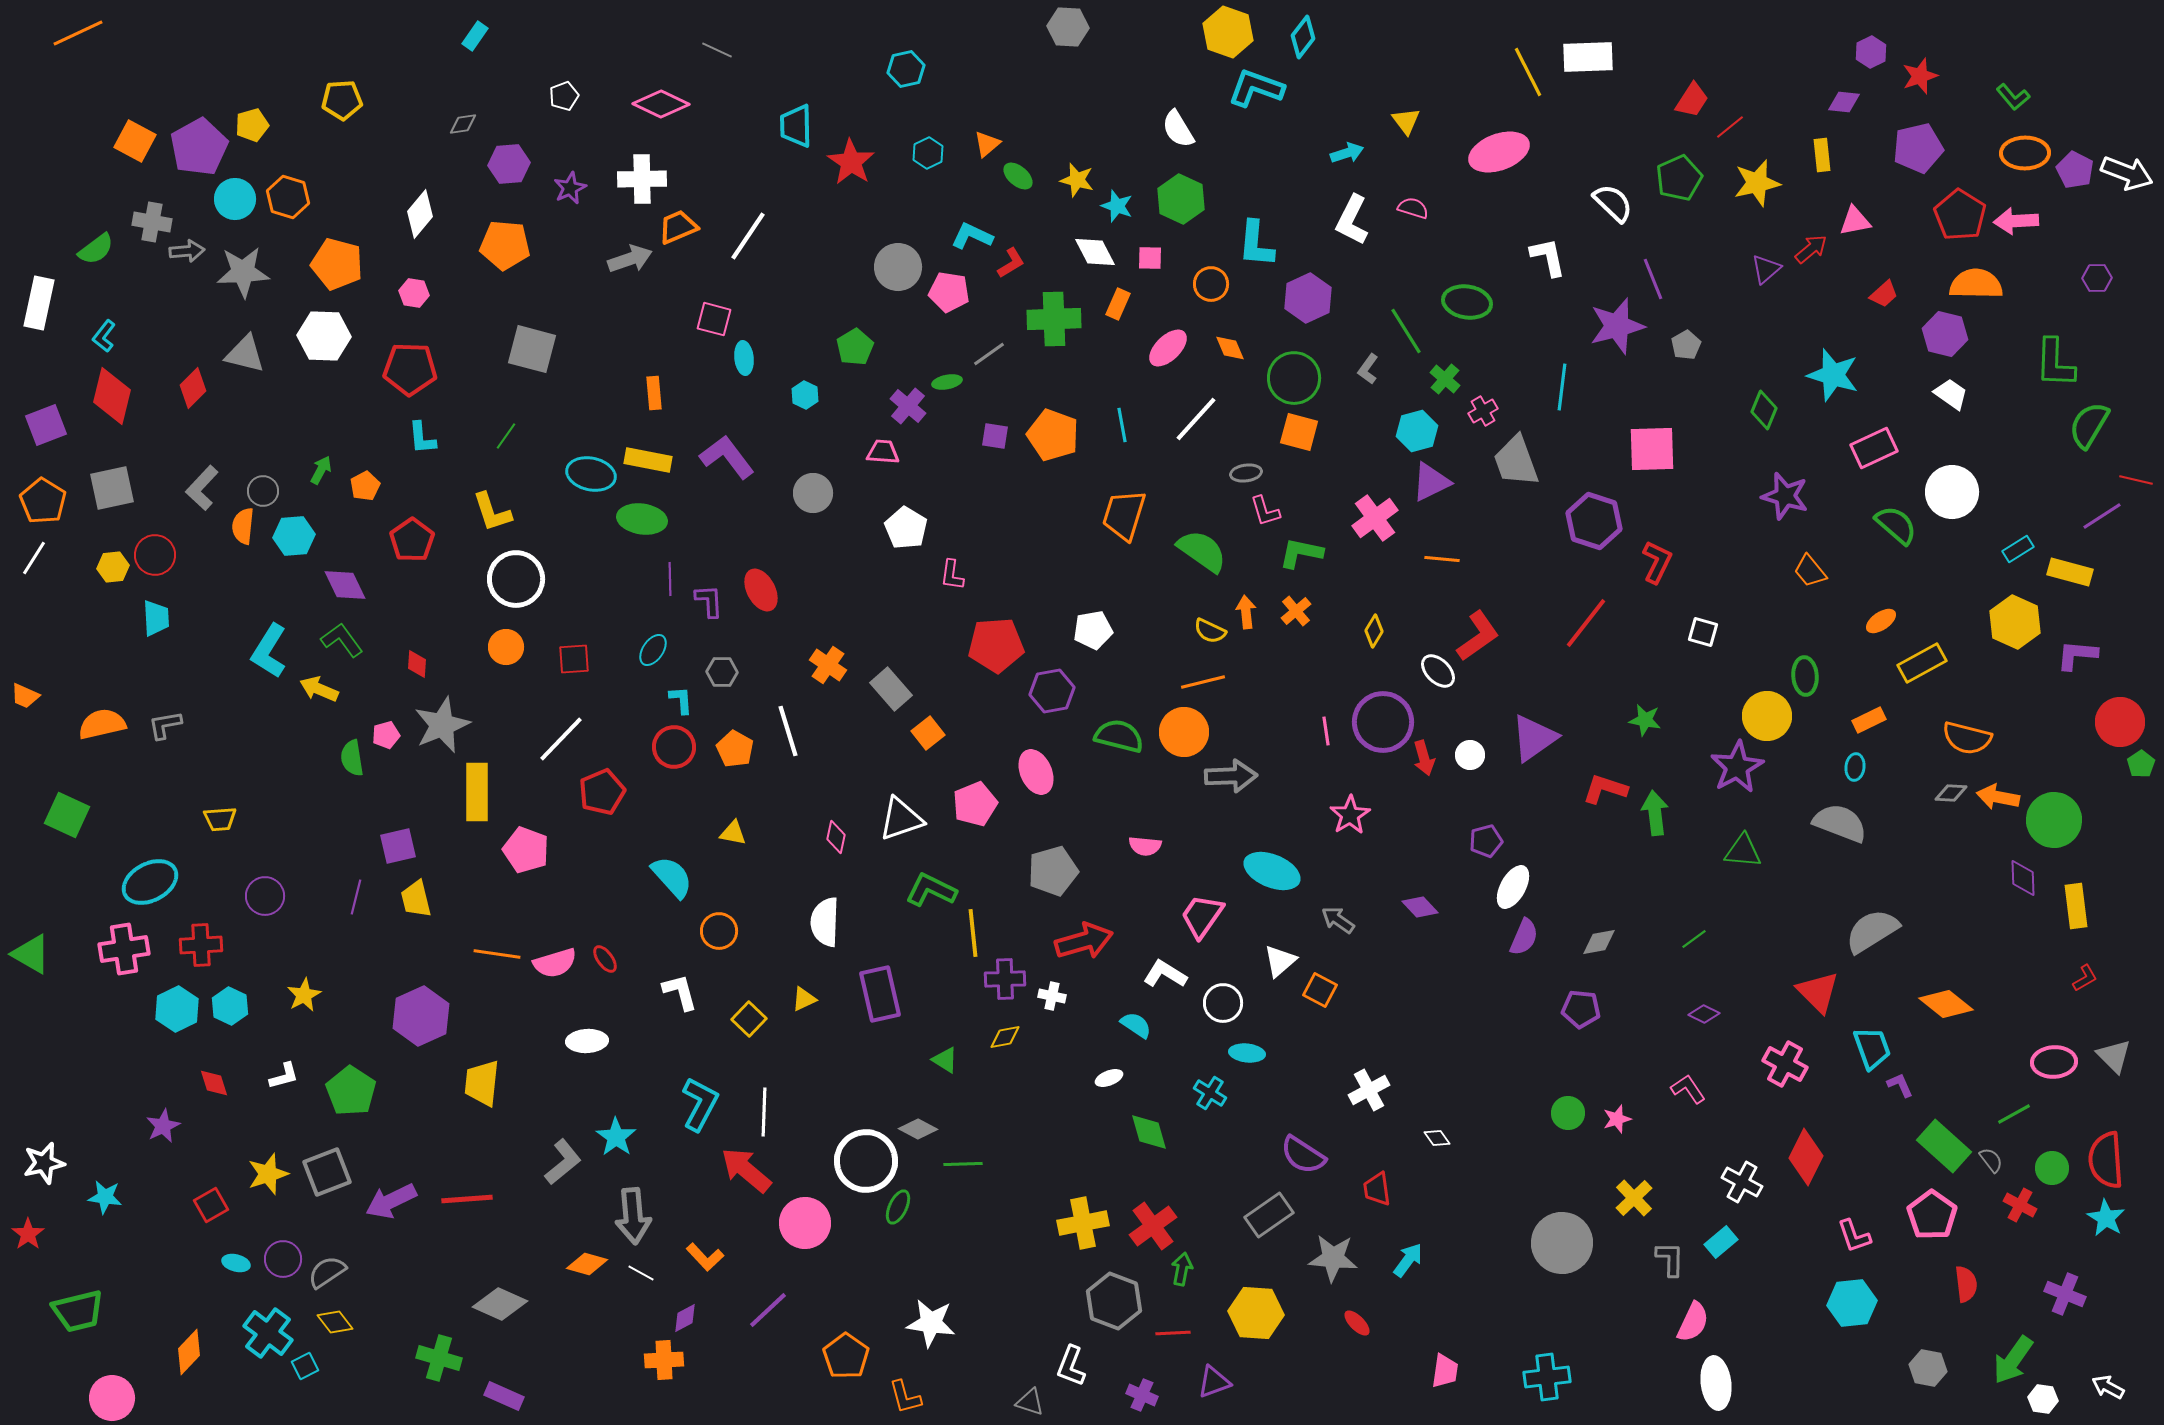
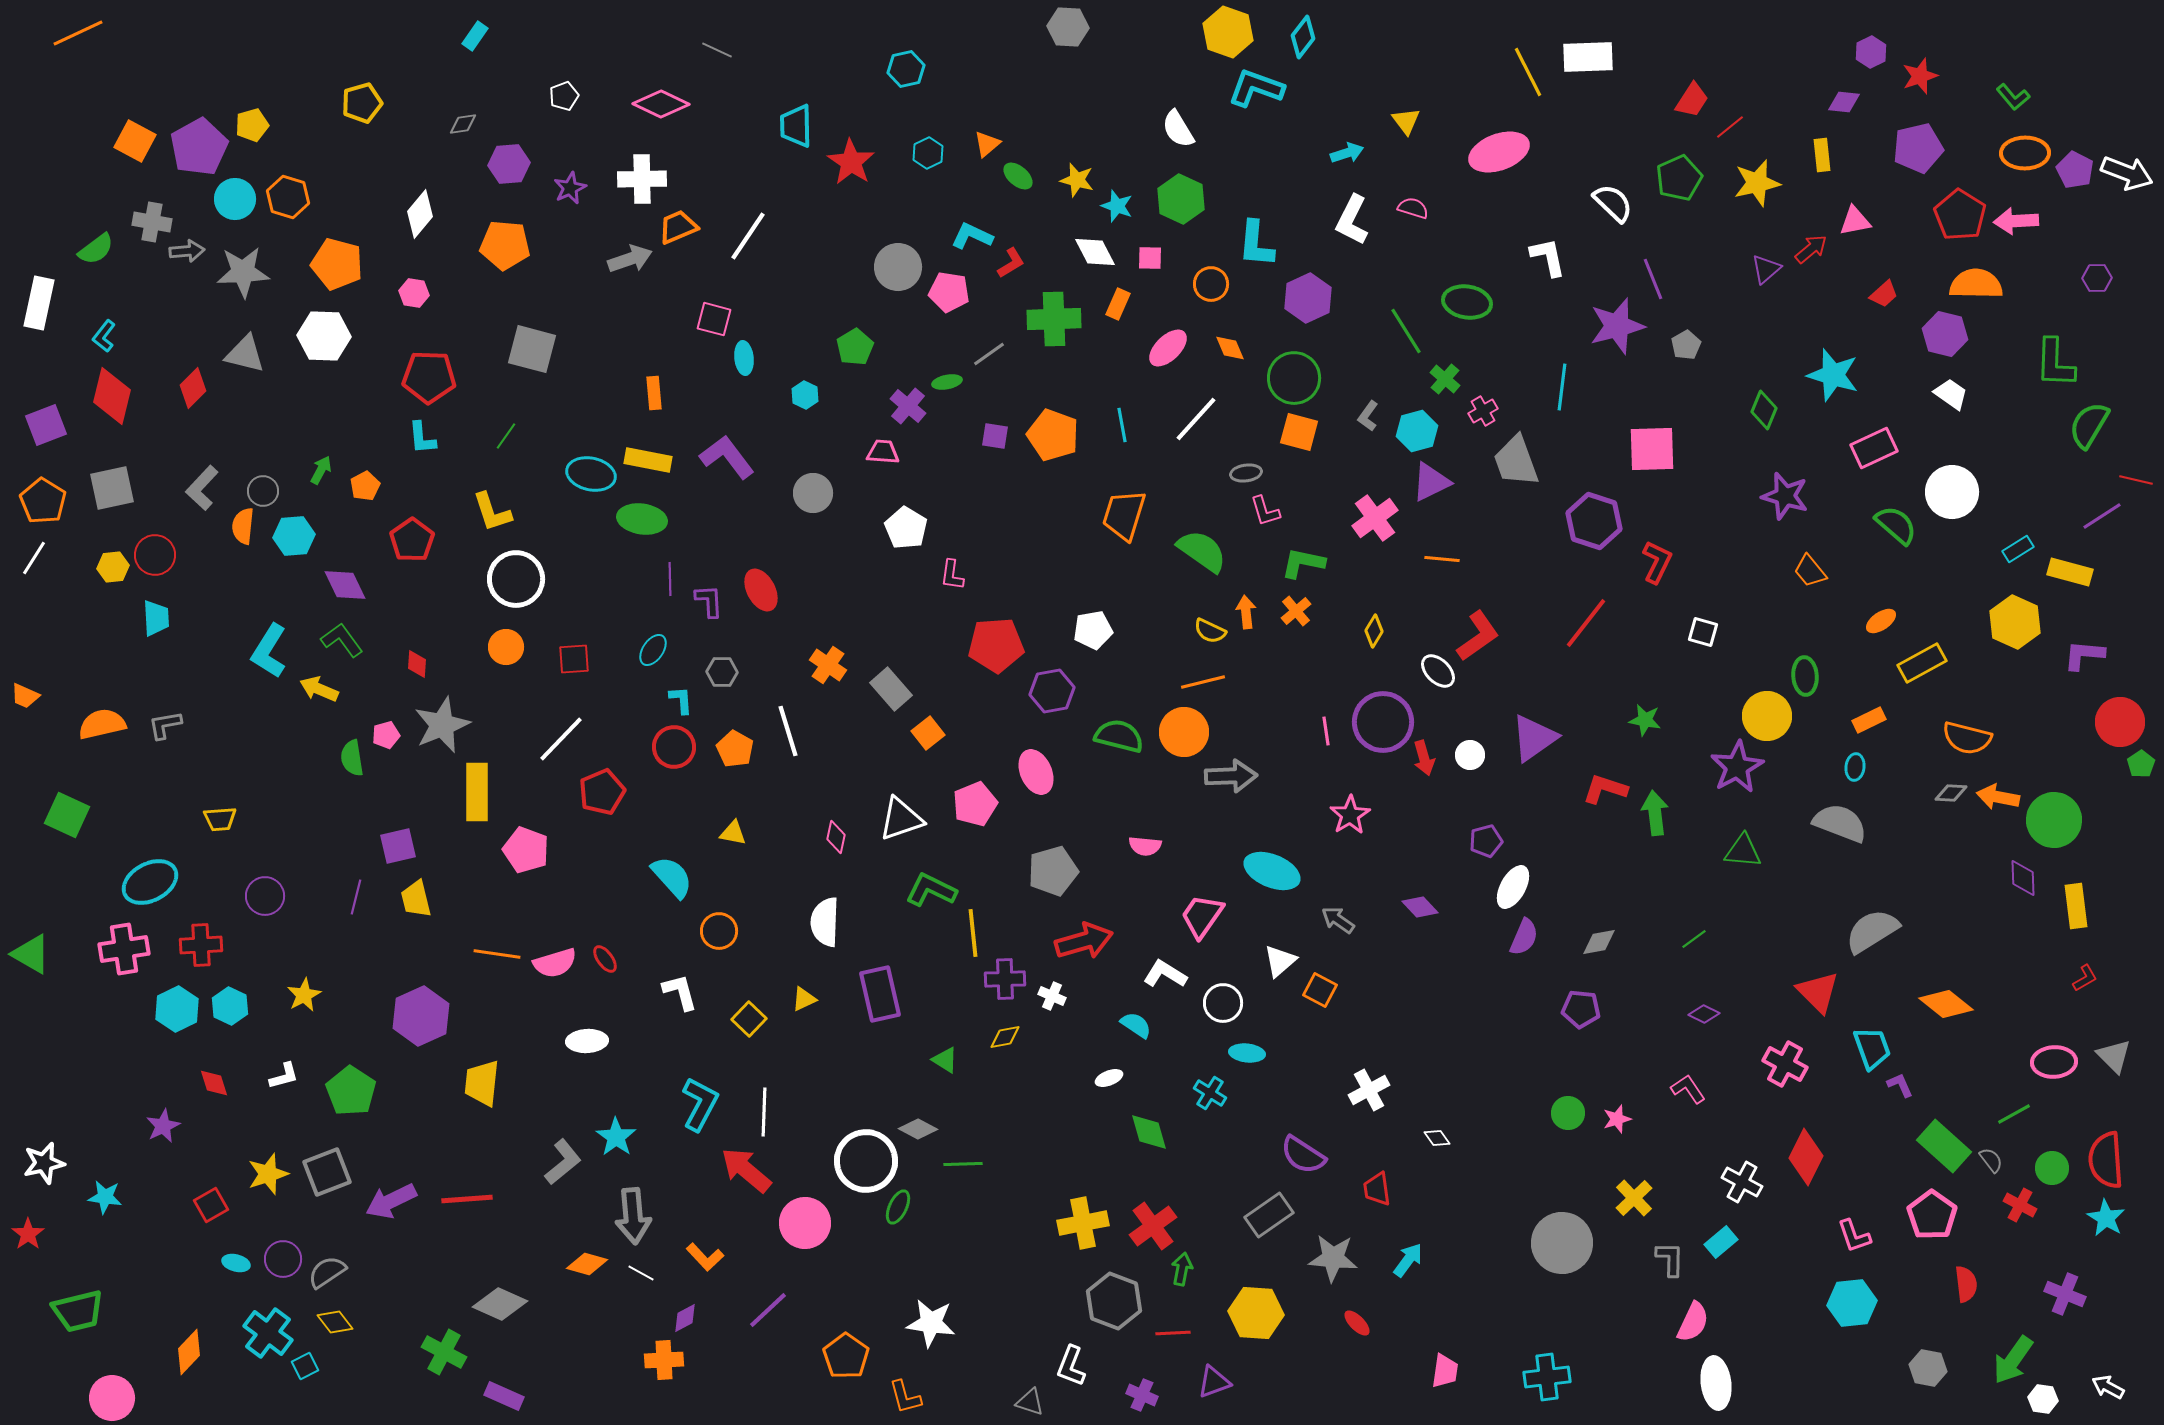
yellow pentagon at (342, 100): moved 20 px right, 3 px down; rotated 12 degrees counterclockwise
red pentagon at (410, 369): moved 19 px right, 8 px down
gray L-shape at (1368, 369): moved 47 px down
green L-shape at (1301, 553): moved 2 px right, 10 px down
purple L-shape at (2077, 655): moved 7 px right
white cross at (1052, 996): rotated 12 degrees clockwise
green cross at (439, 1358): moved 5 px right, 6 px up; rotated 12 degrees clockwise
